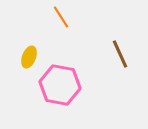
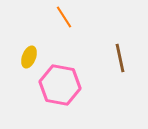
orange line: moved 3 px right
brown line: moved 4 px down; rotated 12 degrees clockwise
